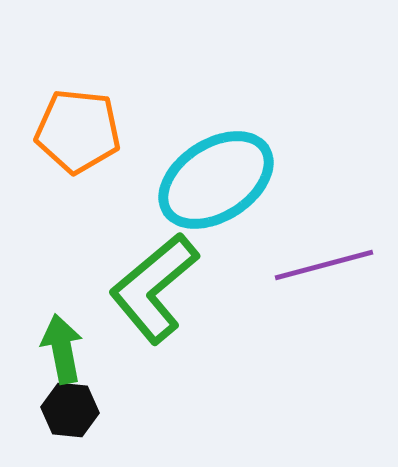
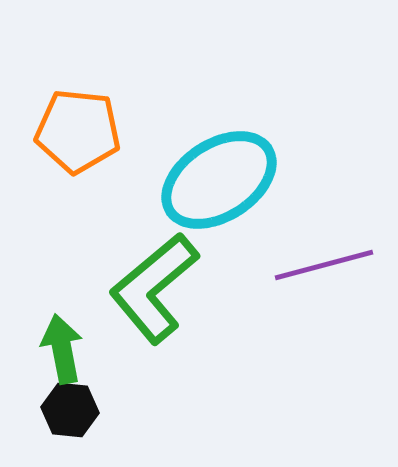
cyan ellipse: moved 3 px right
